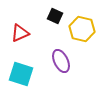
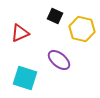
purple ellipse: moved 2 px left, 1 px up; rotated 25 degrees counterclockwise
cyan square: moved 4 px right, 4 px down
